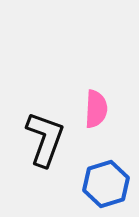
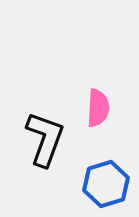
pink semicircle: moved 2 px right, 1 px up
